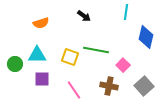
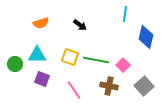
cyan line: moved 1 px left, 2 px down
black arrow: moved 4 px left, 9 px down
green line: moved 10 px down
purple square: rotated 21 degrees clockwise
